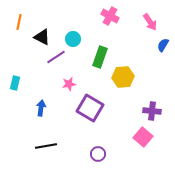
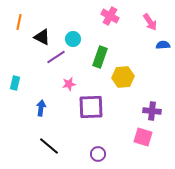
blue semicircle: rotated 56 degrees clockwise
purple square: moved 1 px right, 1 px up; rotated 32 degrees counterclockwise
pink square: rotated 24 degrees counterclockwise
black line: moved 3 px right; rotated 50 degrees clockwise
